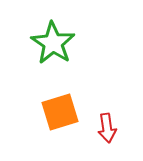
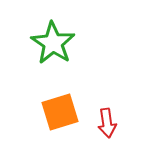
red arrow: moved 5 px up
